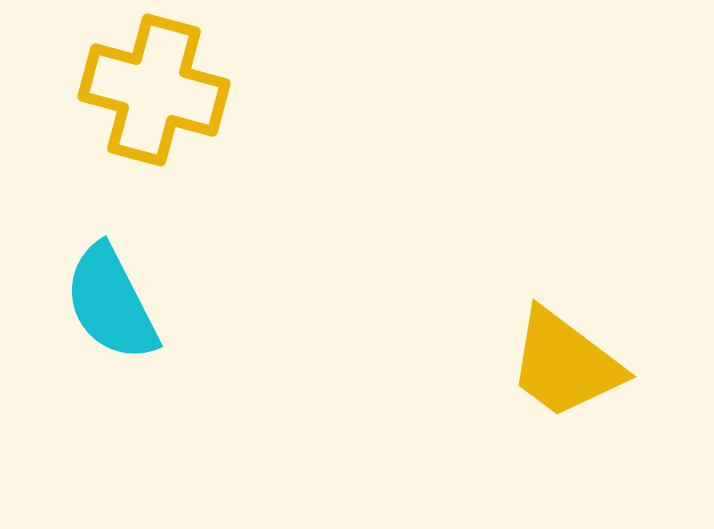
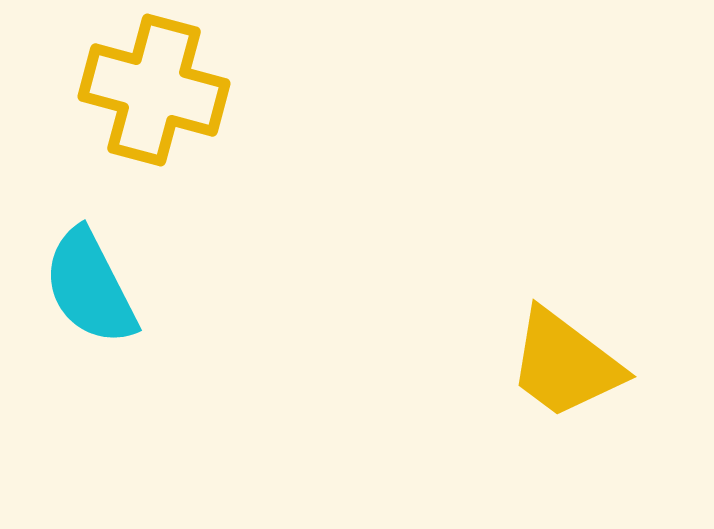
cyan semicircle: moved 21 px left, 16 px up
